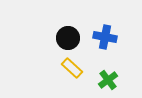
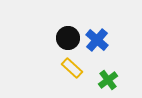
blue cross: moved 8 px left, 3 px down; rotated 30 degrees clockwise
